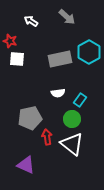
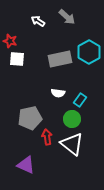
white arrow: moved 7 px right
white semicircle: rotated 16 degrees clockwise
